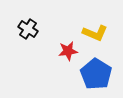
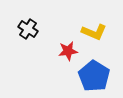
yellow L-shape: moved 1 px left, 1 px up
blue pentagon: moved 2 px left, 2 px down
